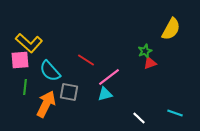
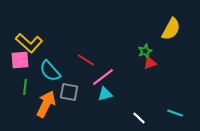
pink line: moved 6 px left
